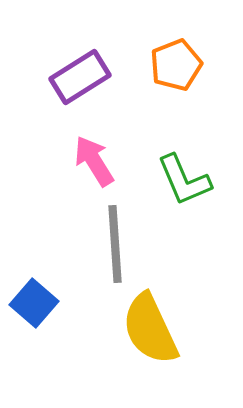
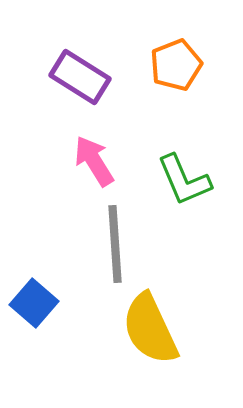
purple rectangle: rotated 64 degrees clockwise
